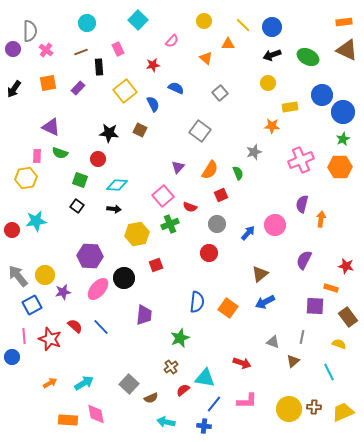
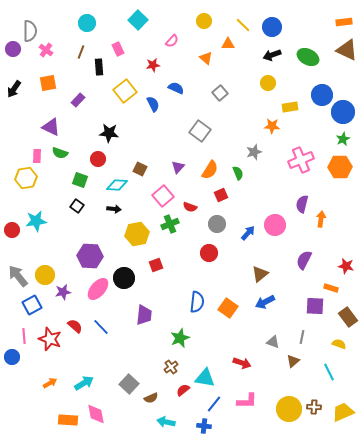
brown line at (81, 52): rotated 48 degrees counterclockwise
purple rectangle at (78, 88): moved 12 px down
brown square at (140, 130): moved 39 px down
